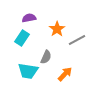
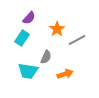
purple semicircle: rotated 144 degrees clockwise
orange arrow: rotated 28 degrees clockwise
